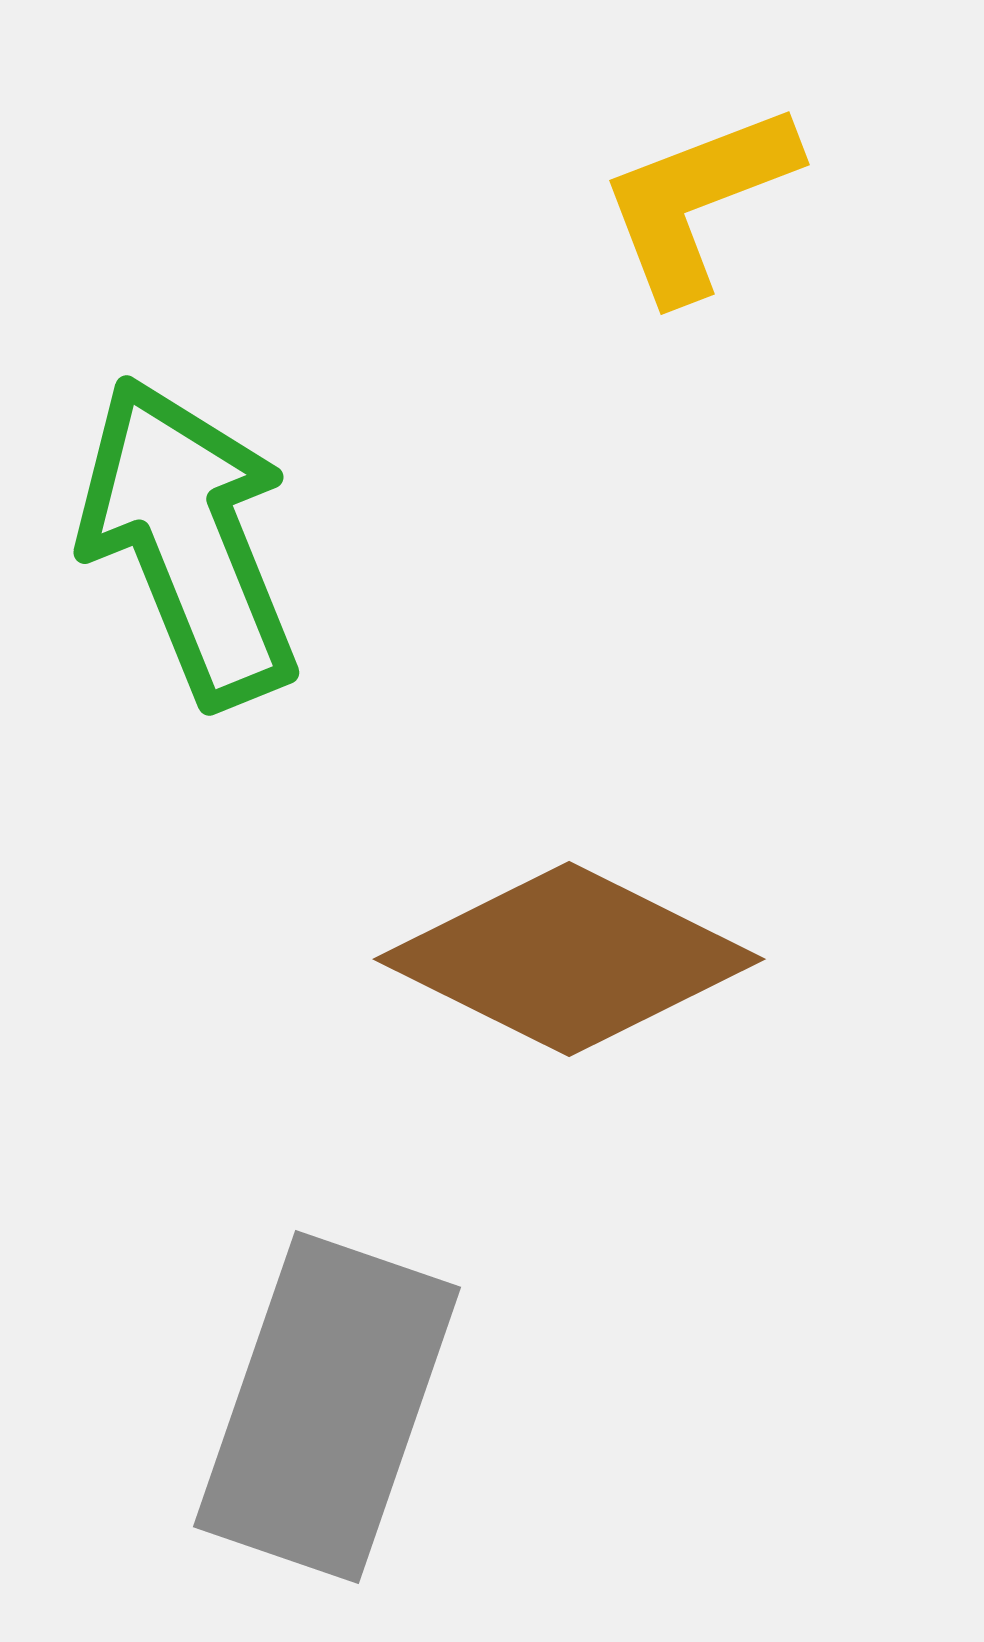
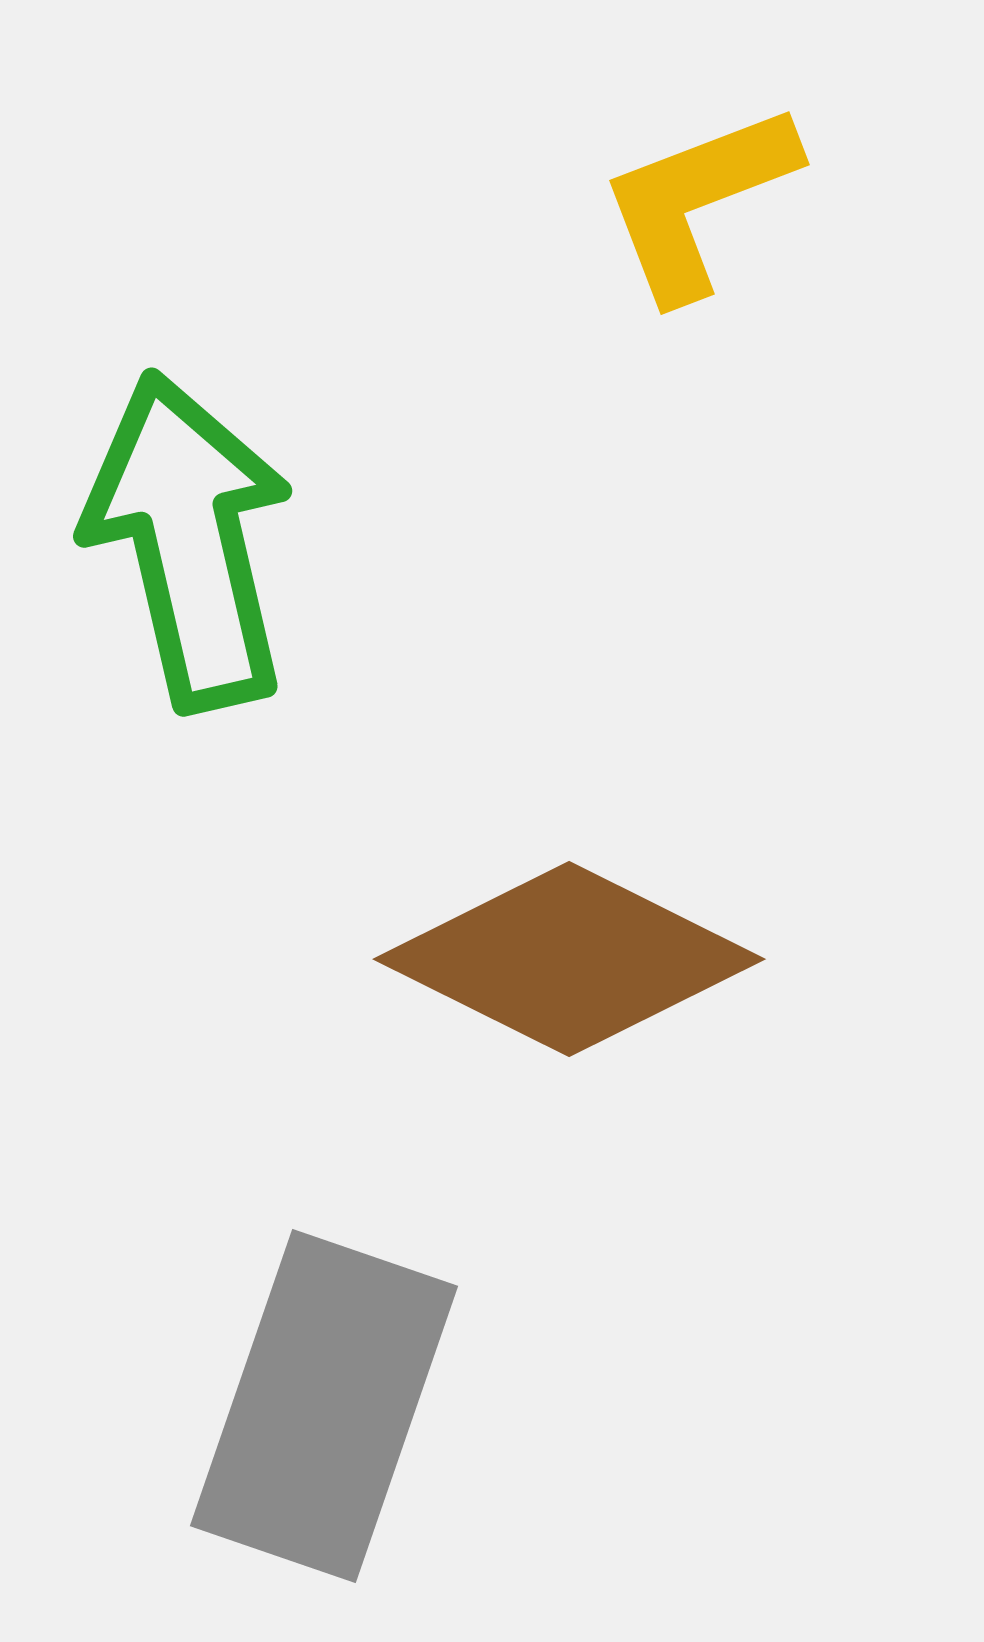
green arrow: rotated 9 degrees clockwise
gray rectangle: moved 3 px left, 1 px up
